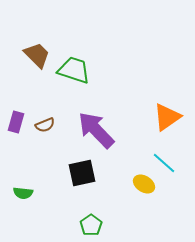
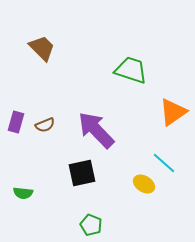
brown trapezoid: moved 5 px right, 7 px up
green trapezoid: moved 57 px right
orange triangle: moved 6 px right, 5 px up
green pentagon: rotated 15 degrees counterclockwise
